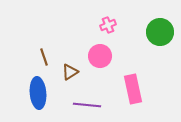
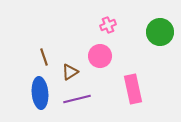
blue ellipse: moved 2 px right
purple line: moved 10 px left, 6 px up; rotated 20 degrees counterclockwise
